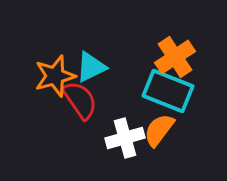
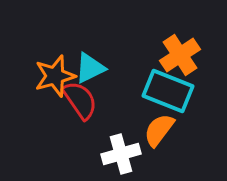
orange cross: moved 5 px right, 2 px up
cyan triangle: moved 1 px left, 1 px down
white cross: moved 4 px left, 16 px down
